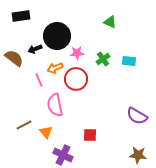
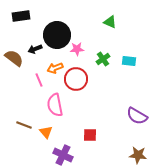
black circle: moved 1 px up
pink star: moved 4 px up
brown line: rotated 49 degrees clockwise
